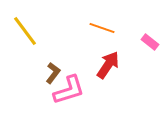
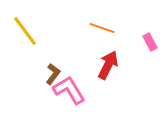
pink rectangle: rotated 24 degrees clockwise
red arrow: rotated 8 degrees counterclockwise
brown L-shape: moved 1 px down
pink L-shape: rotated 104 degrees counterclockwise
